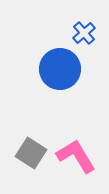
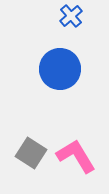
blue cross: moved 13 px left, 17 px up
